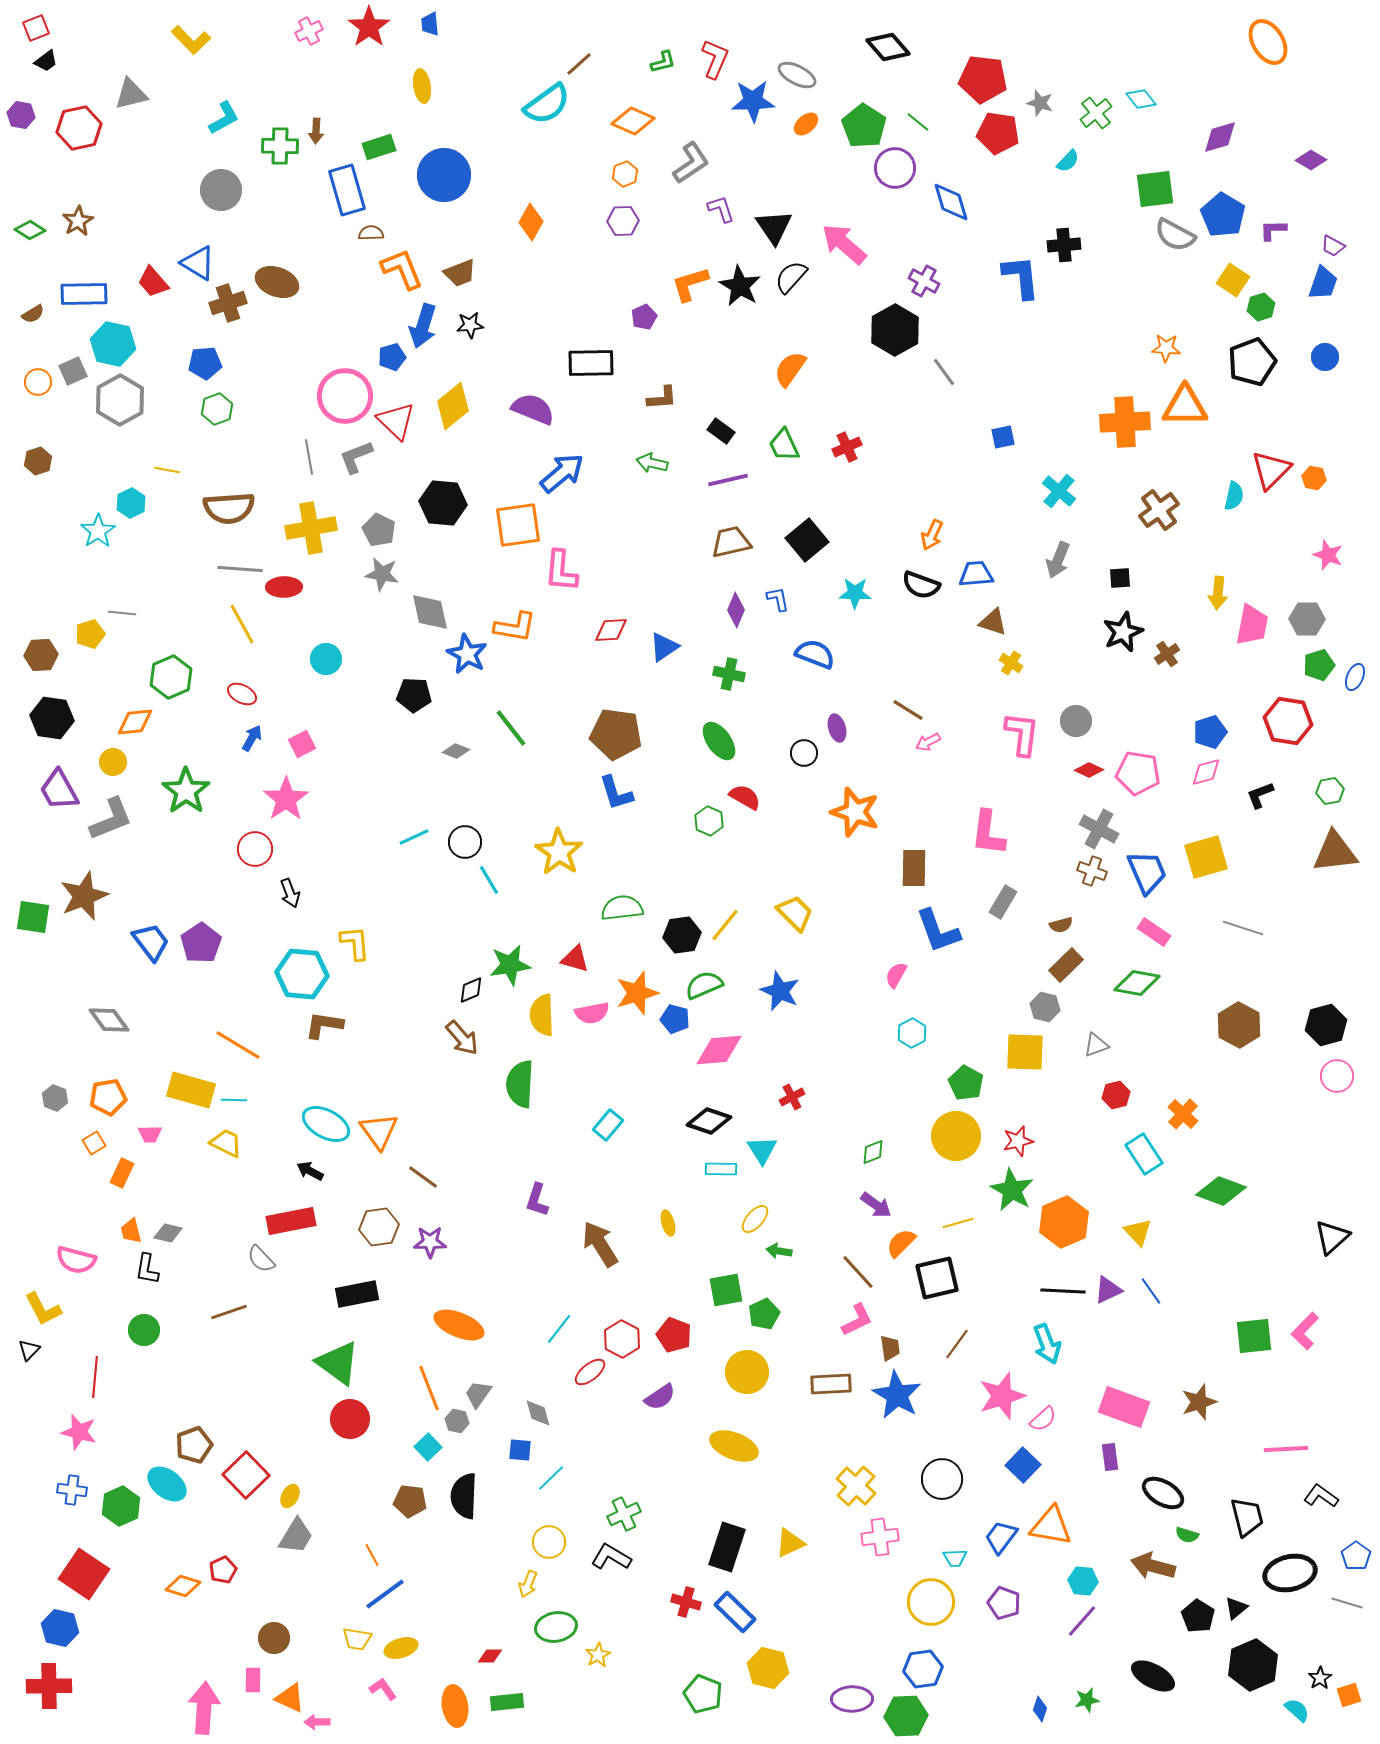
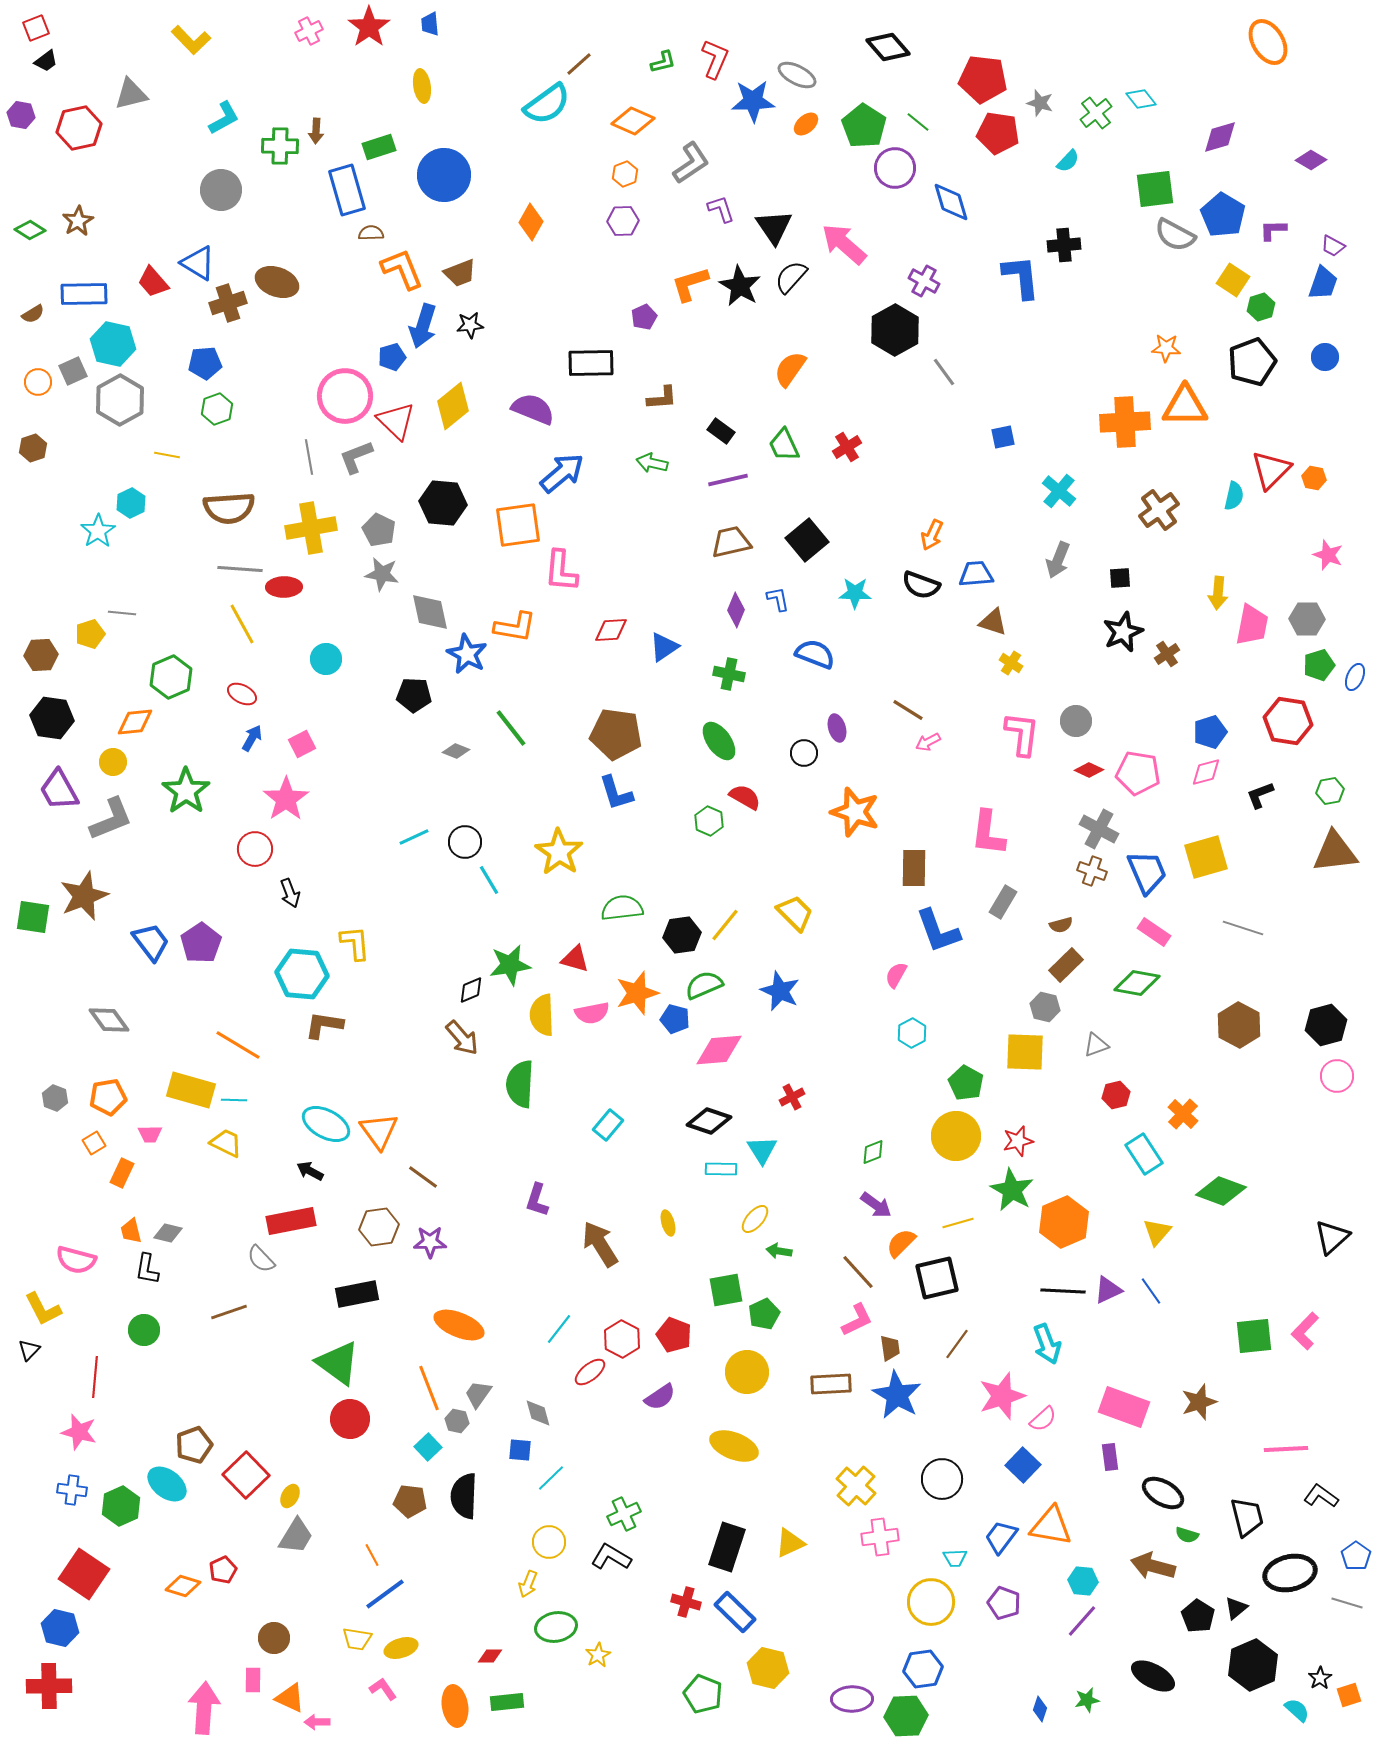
red cross at (847, 447): rotated 8 degrees counterclockwise
brown hexagon at (38, 461): moved 5 px left, 13 px up
yellow line at (167, 470): moved 15 px up
yellow triangle at (1138, 1232): moved 19 px right; rotated 24 degrees clockwise
